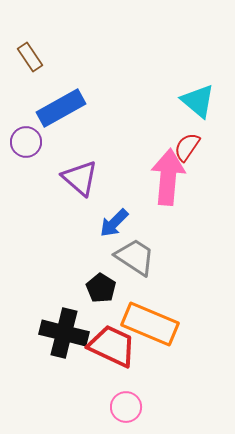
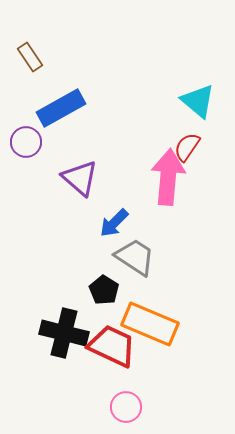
black pentagon: moved 3 px right, 2 px down
